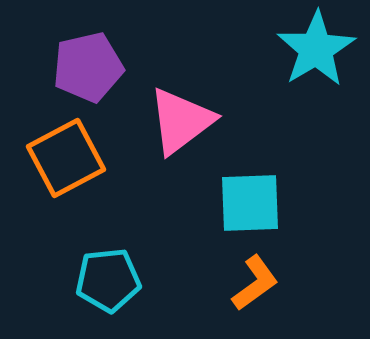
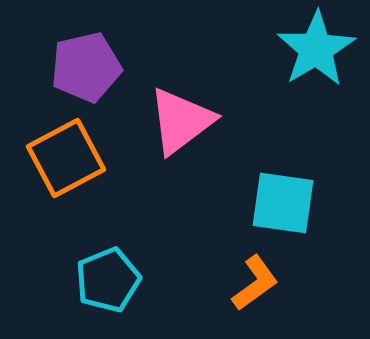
purple pentagon: moved 2 px left
cyan square: moved 33 px right; rotated 10 degrees clockwise
cyan pentagon: rotated 16 degrees counterclockwise
